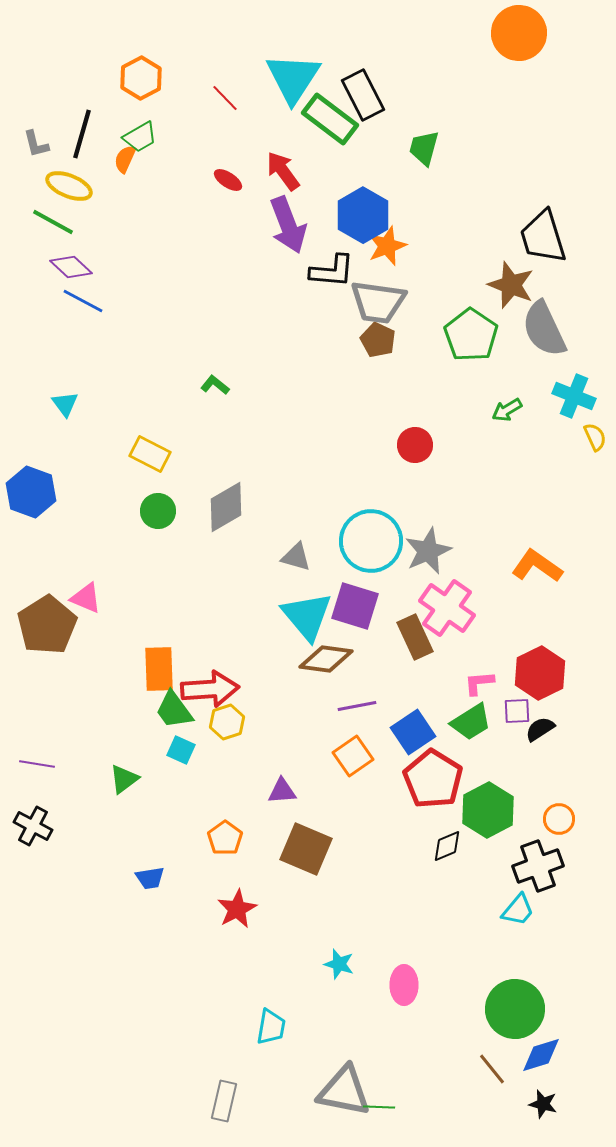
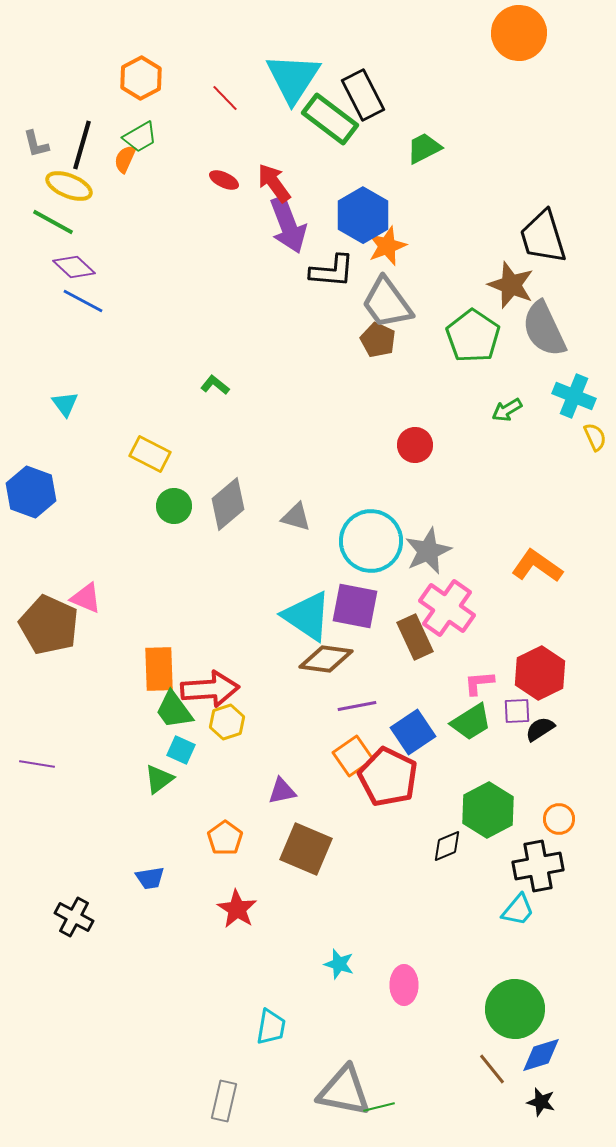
black line at (82, 134): moved 11 px down
green trapezoid at (424, 148): rotated 48 degrees clockwise
red arrow at (283, 171): moved 9 px left, 12 px down
red ellipse at (228, 180): moved 4 px left; rotated 8 degrees counterclockwise
purple diamond at (71, 267): moved 3 px right
gray trapezoid at (378, 302): moved 9 px right, 1 px down; rotated 46 degrees clockwise
green pentagon at (471, 335): moved 2 px right, 1 px down
gray diamond at (226, 507): moved 2 px right, 3 px up; rotated 10 degrees counterclockwise
green circle at (158, 511): moved 16 px right, 5 px up
gray triangle at (296, 557): moved 40 px up
purple square at (355, 606): rotated 6 degrees counterclockwise
cyan triangle at (307, 616): rotated 16 degrees counterclockwise
brown pentagon at (47, 625): moved 2 px right; rotated 16 degrees counterclockwise
green triangle at (124, 779): moved 35 px right
red pentagon at (433, 779): moved 45 px left, 2 px up; rotated 6 degrees counterclockwise
purple triangle at (282, 791): rotated 8 degrees counterclockwise
black cross at (33, 826): moved 41 px right, 91 px down
black cross at (538, 866): rotated 9 degrees clockwise
red star at (237, 909): rotated 12 degrees counterclockwise
black star at (543, 1104): moved 2 px left, 2 px up
green line at (379, 1107): rotated 16 degrees counterclockwise
